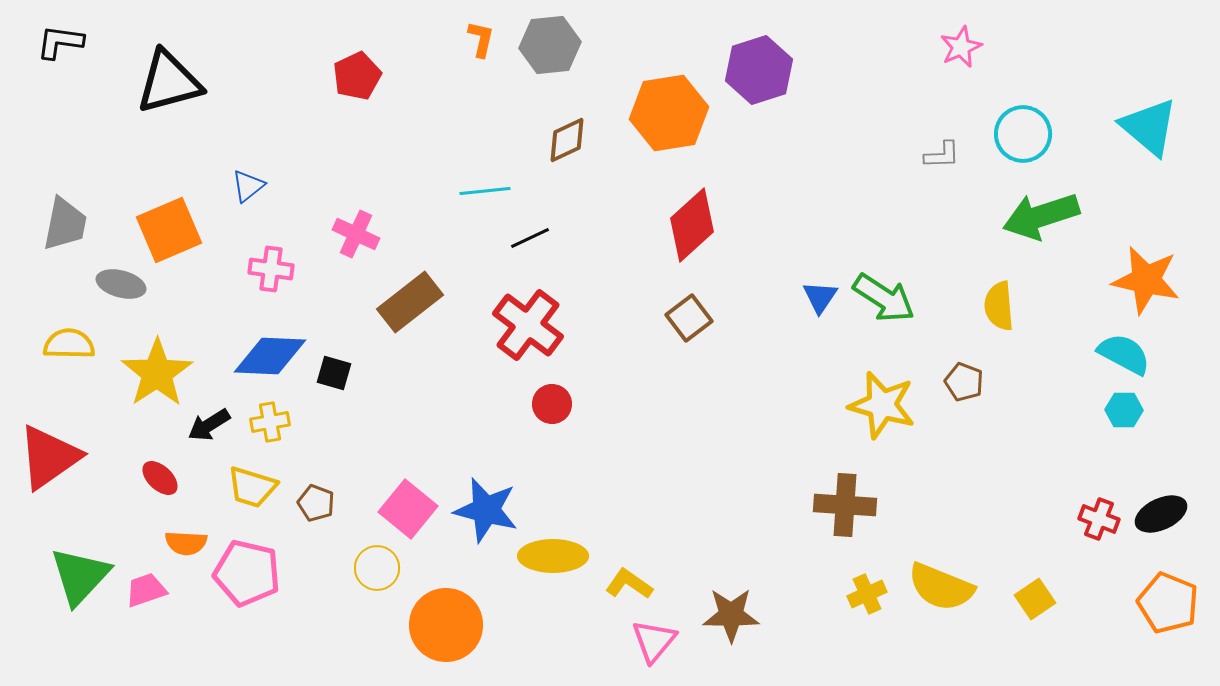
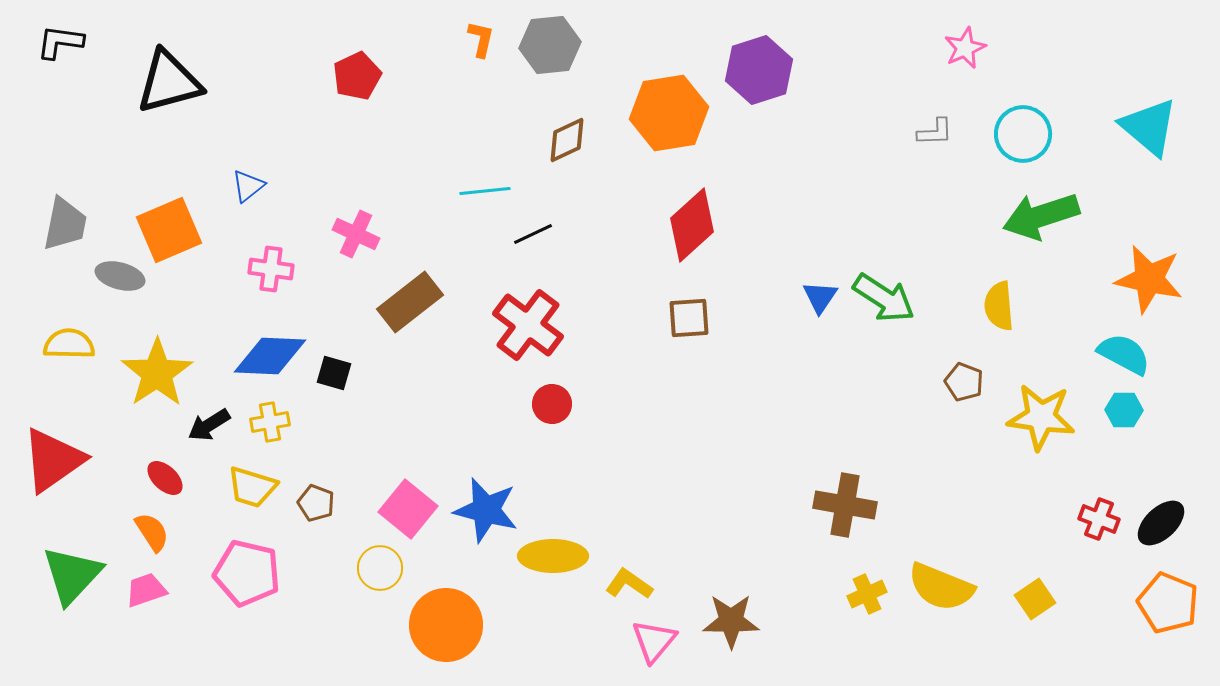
pink star at (961, 47): moved 4 px right, 1 px down
gray L-shape at (942, 155): moved 7 px left, 23 px up
black line at (530, 238): moved 3 px right, 4 px up
orange star at (1146, 280): moved 3 px right, 1 px up
gray ellipse at (121, 284): moved 1 px left, 8 px up
brown square at (689, 318): rotated 33 degrees clockwise
yellow star at (882, 405): moved 159 px right, 12 px down; rotated 8 degrees counterclockwise
red triangle at (49, 457): moved 4 px right, 3 px down
red ellipse at (160, 478): moved 5 px right
brown cross at (845, 505): rotated 6 degrees clockwise
black ellipse at (1161, 514): moved 9 px down; rotated 18 degrees counterclockwise
orange semicircle at (186, 543): moved 34 px left, 11 px up; rotated 126 degrees counterclockwise
yellow circle at (377, 568): moved 3 px right
green triangle at (80, 576): moved 8 px left, 1 px up
brown star at (731, 615): moved 6 px down
